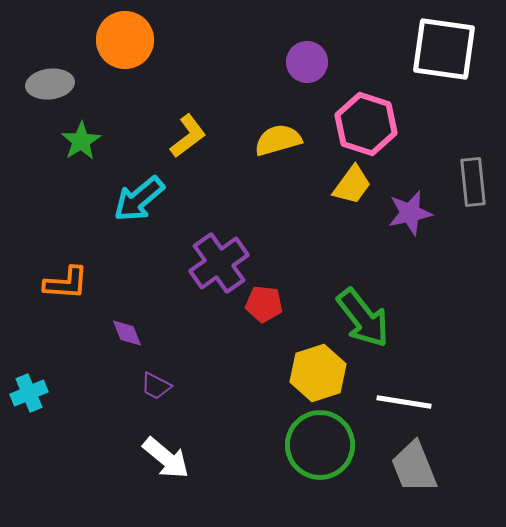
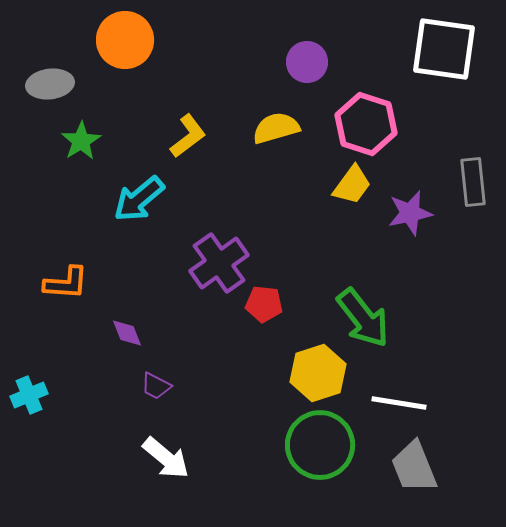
yellow semicircle: moved 2 px left, 12 px up
cyan cross: moved 2 px down
white line: moved 5 px left, 1 px down
